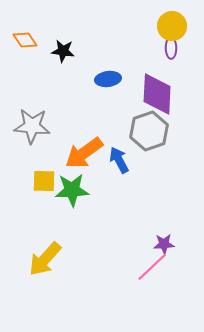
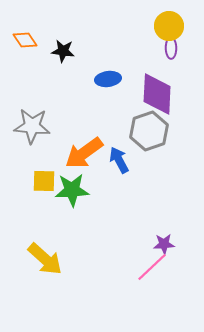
yellow circle: moved 3 px left
yellow arrow: rotated 90 degrees counterclockwise
